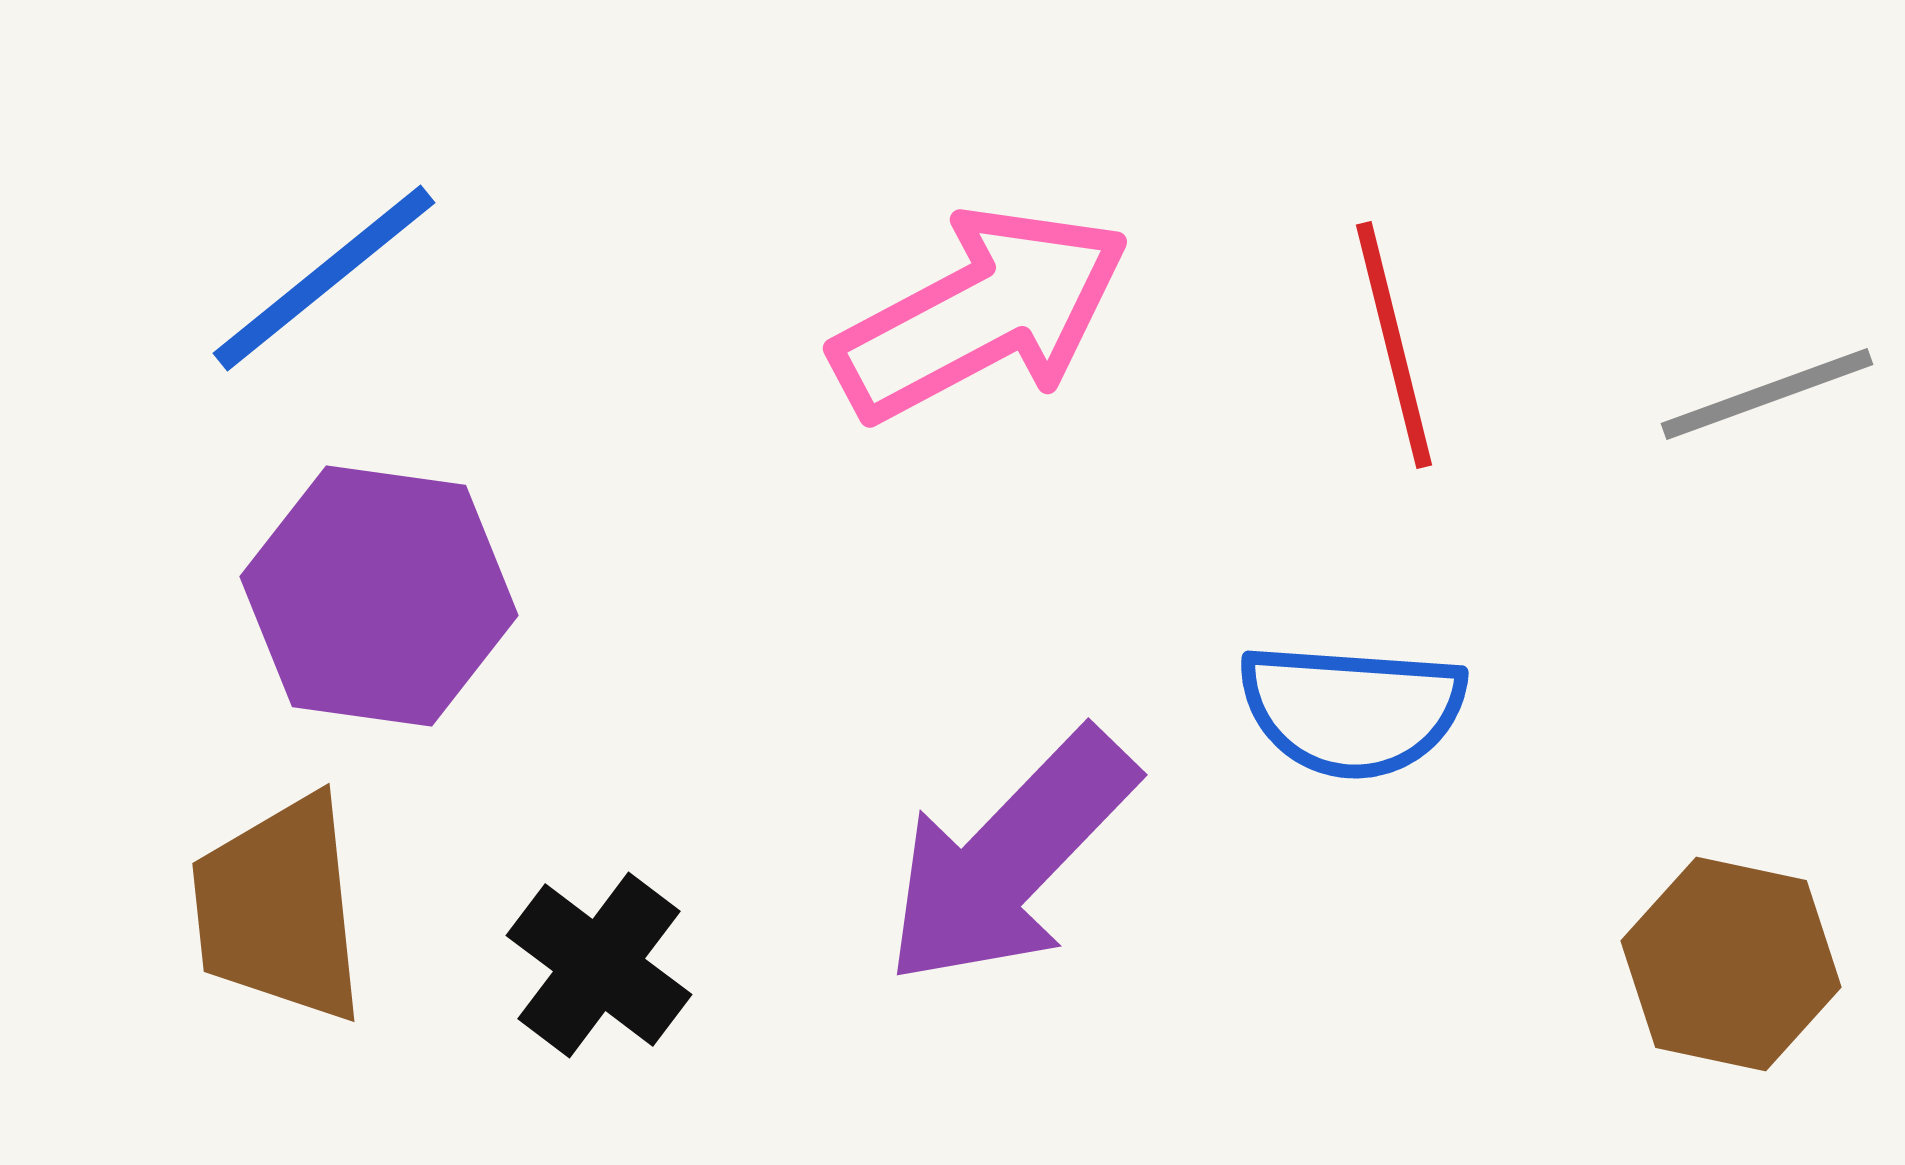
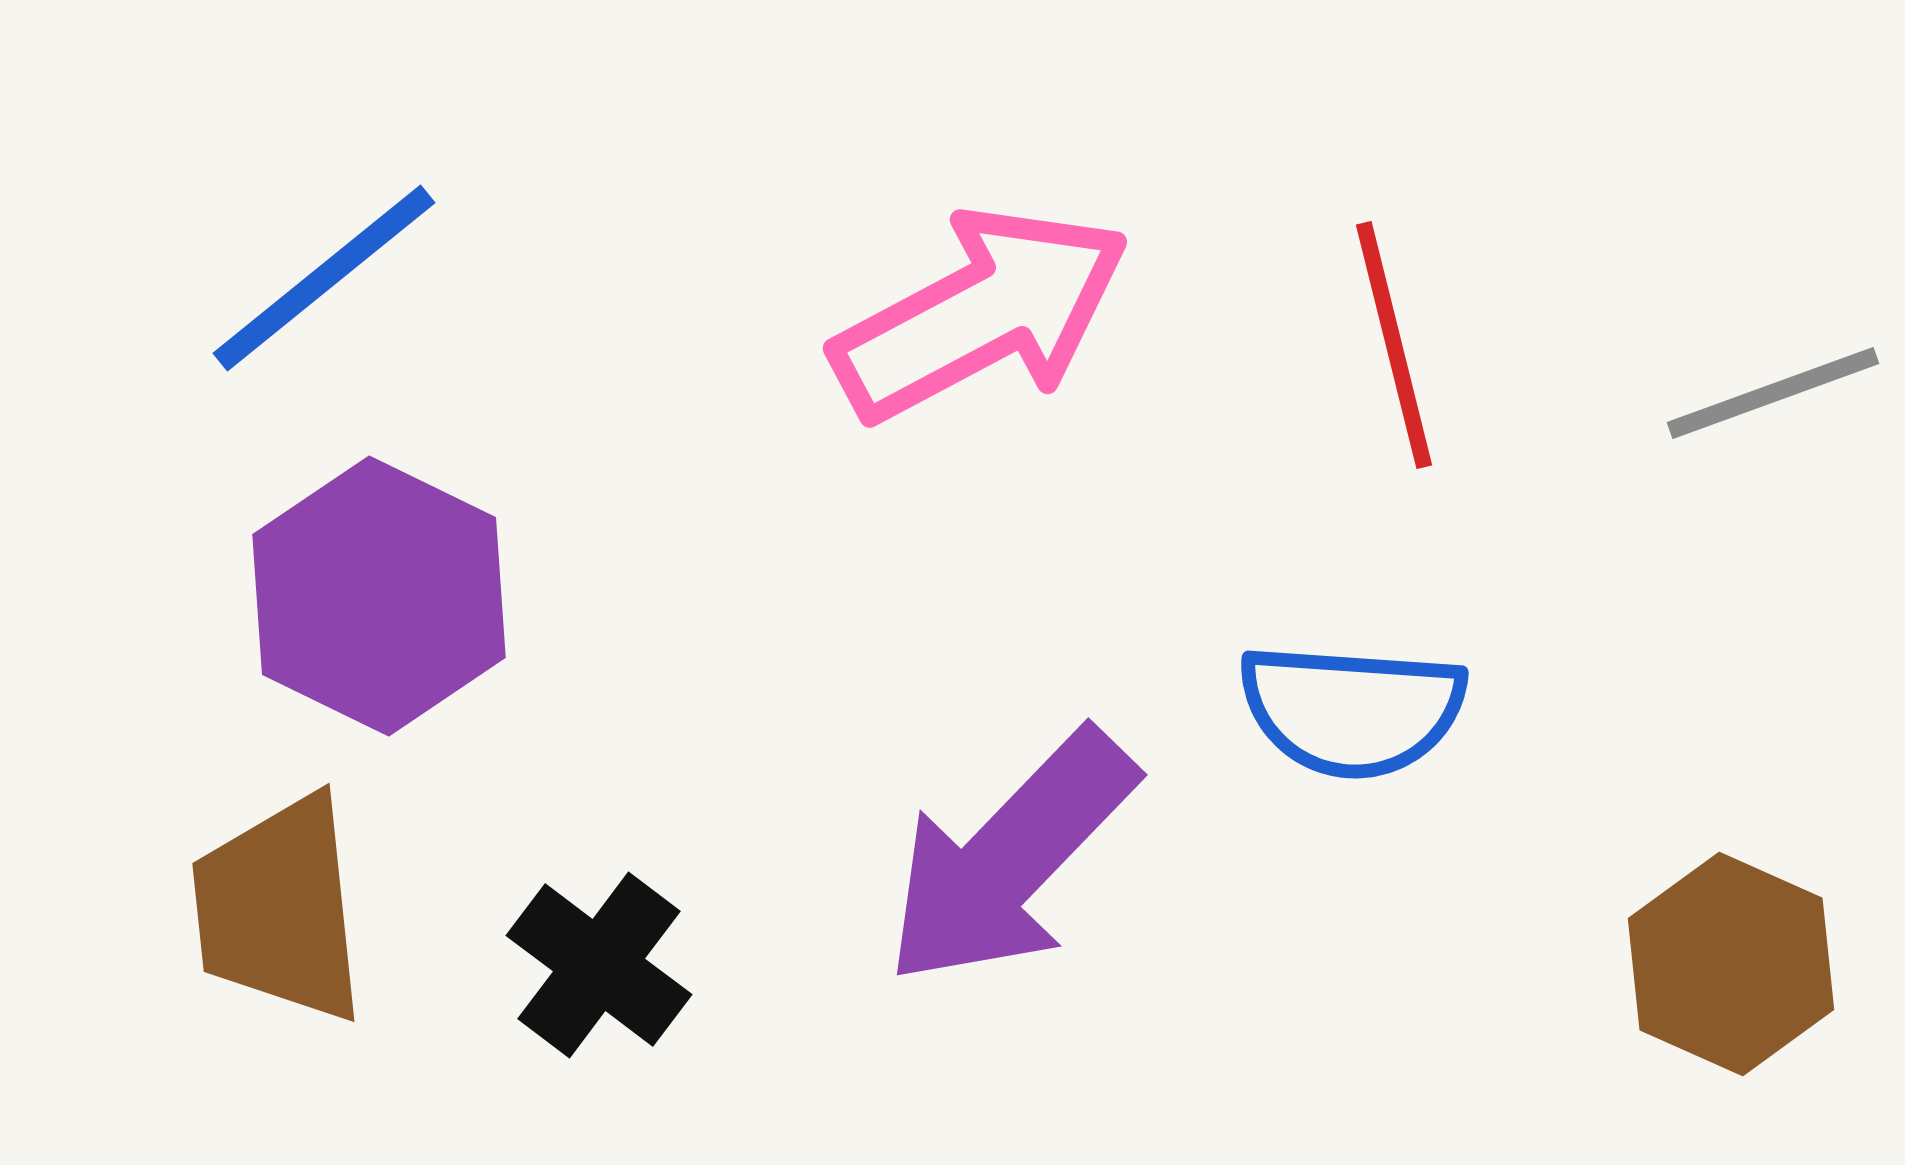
gray line: moved 6 px right, 1 px up
purple hexagon: rotated 18 degrees clockwise
brown hexagon: rotated 12 degrees clockwise
